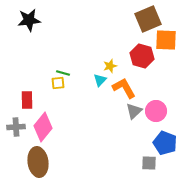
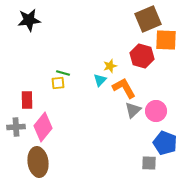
gray triangle: moved 1 px left, 1 px up
